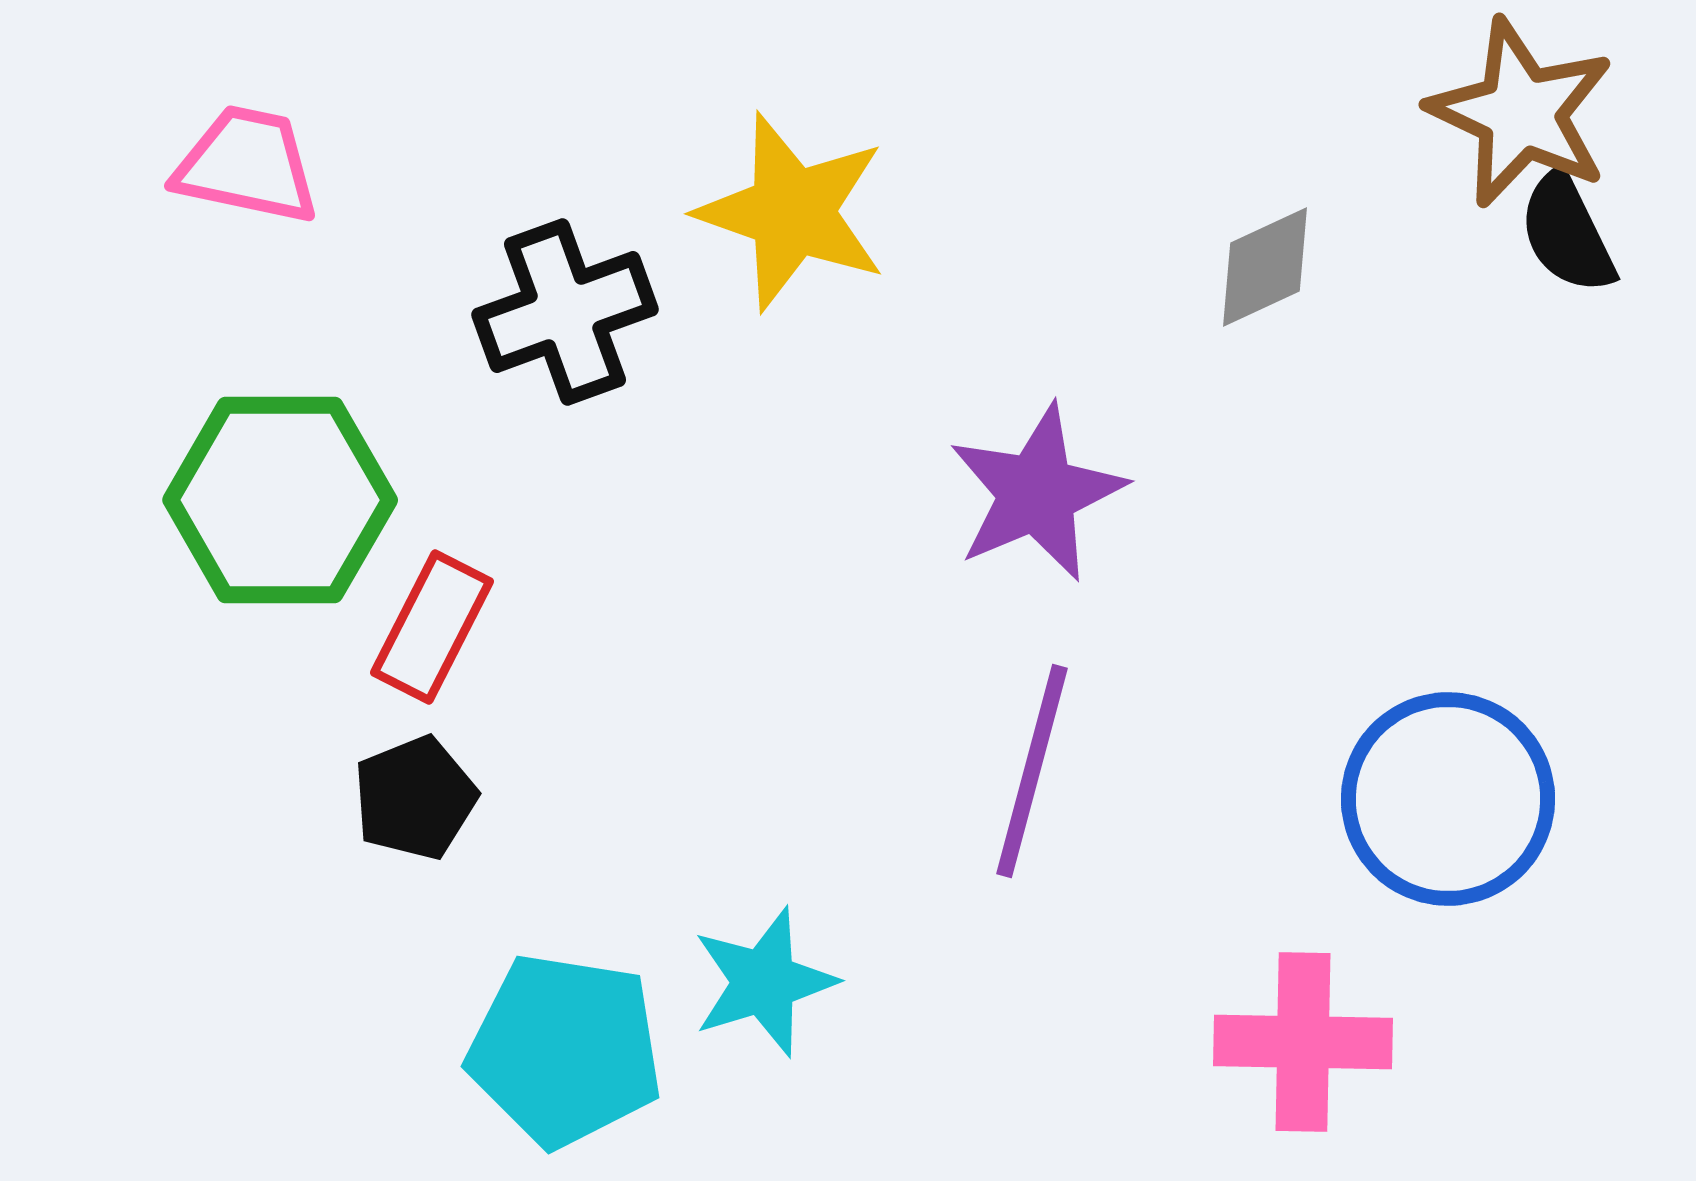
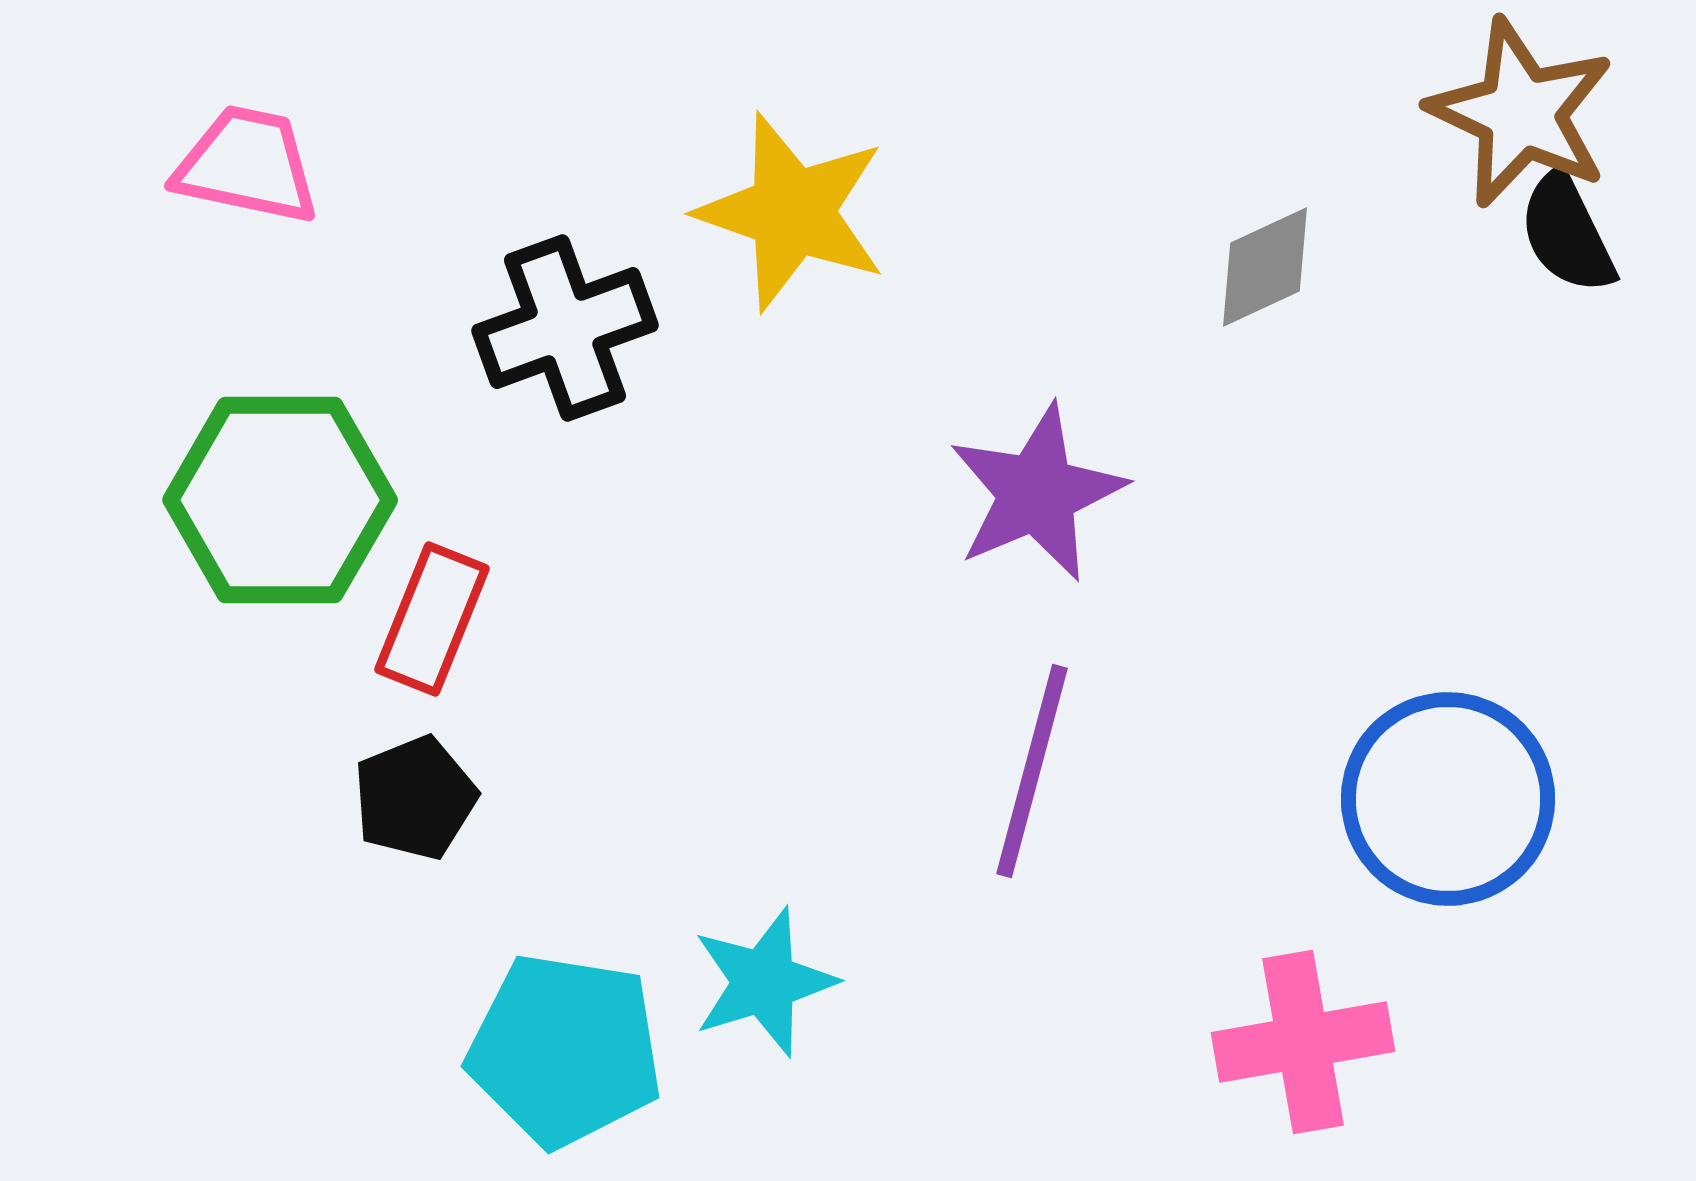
black cross: moved 16 px down
red rectangle: moved 8 px up; rotated 5 degrees counterclockwise
pink cross: rotated 11 degrees counterclockwise
